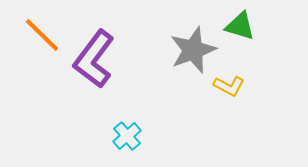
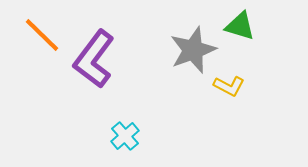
cyan cross: moved 2 px left
